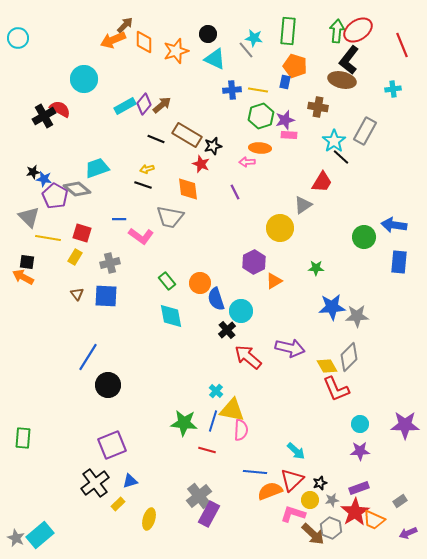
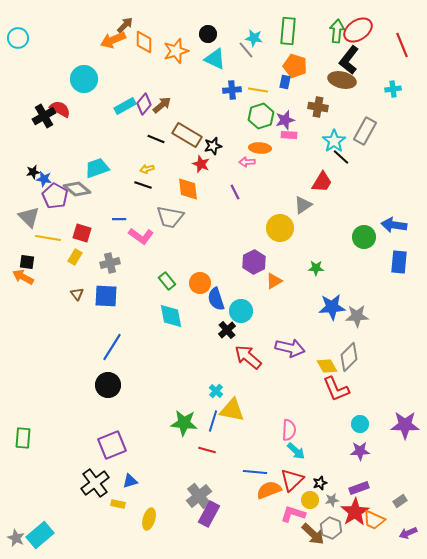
blue line at (88, 357): moved 24 px right, 10 px up
pink semicircle at (241, 430): moved 48 px right
orange semicircle at (270, 491): moved 1 px left, 1 px up
yellow rectangle at (118, 504): rotated 56 degrees clockwise
